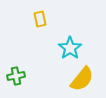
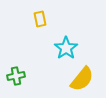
cyan star: moved 4 px left
